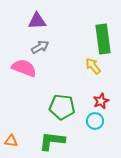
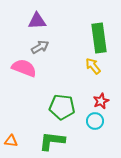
green rectangle: moved 4 px left, 1 px up
